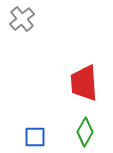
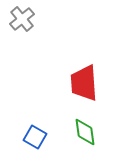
green diamond: rotated 36 degrees counterclockwise
blue square: rotated 30 degrees clockwise
